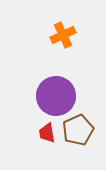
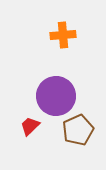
orange cross: rotated 20 degrees clockwise
red trapezoid: moved 17 px left, 7 px up; rotated 55 degrees clockwise
